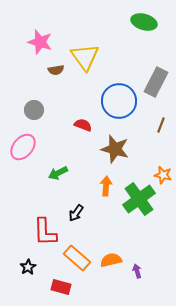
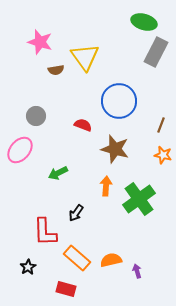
gray rectangle: moved 30 px up
gray circle: moved 2 px right, 6 px down
pink ellipse: moved 3 px left, 3 px down
orange star: moved 20 px up
red rectangle: moved 5 px right, 2 px down
